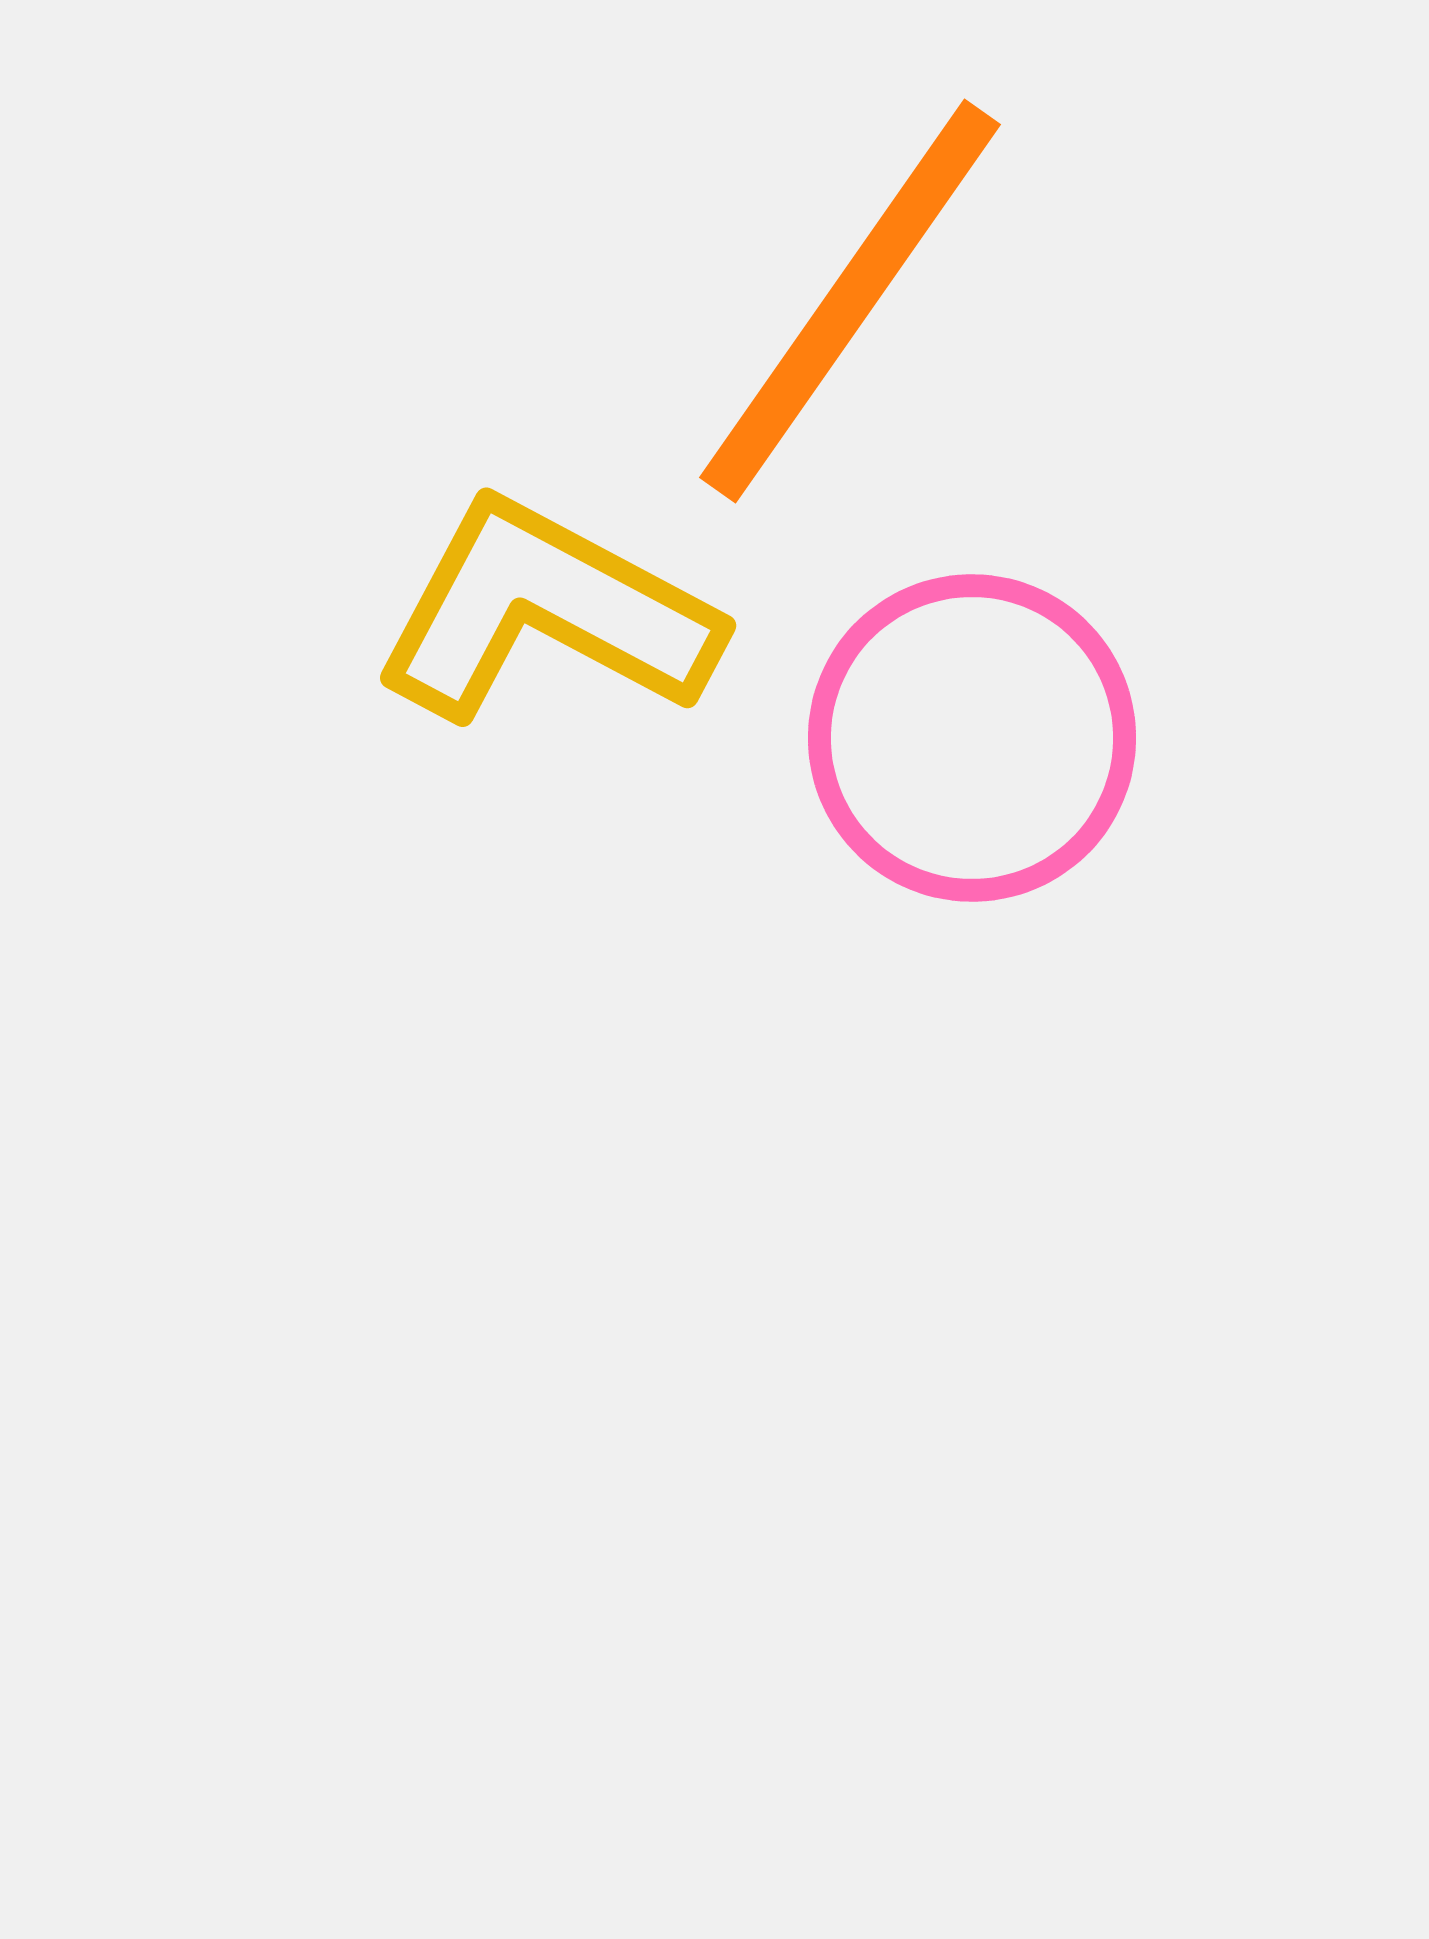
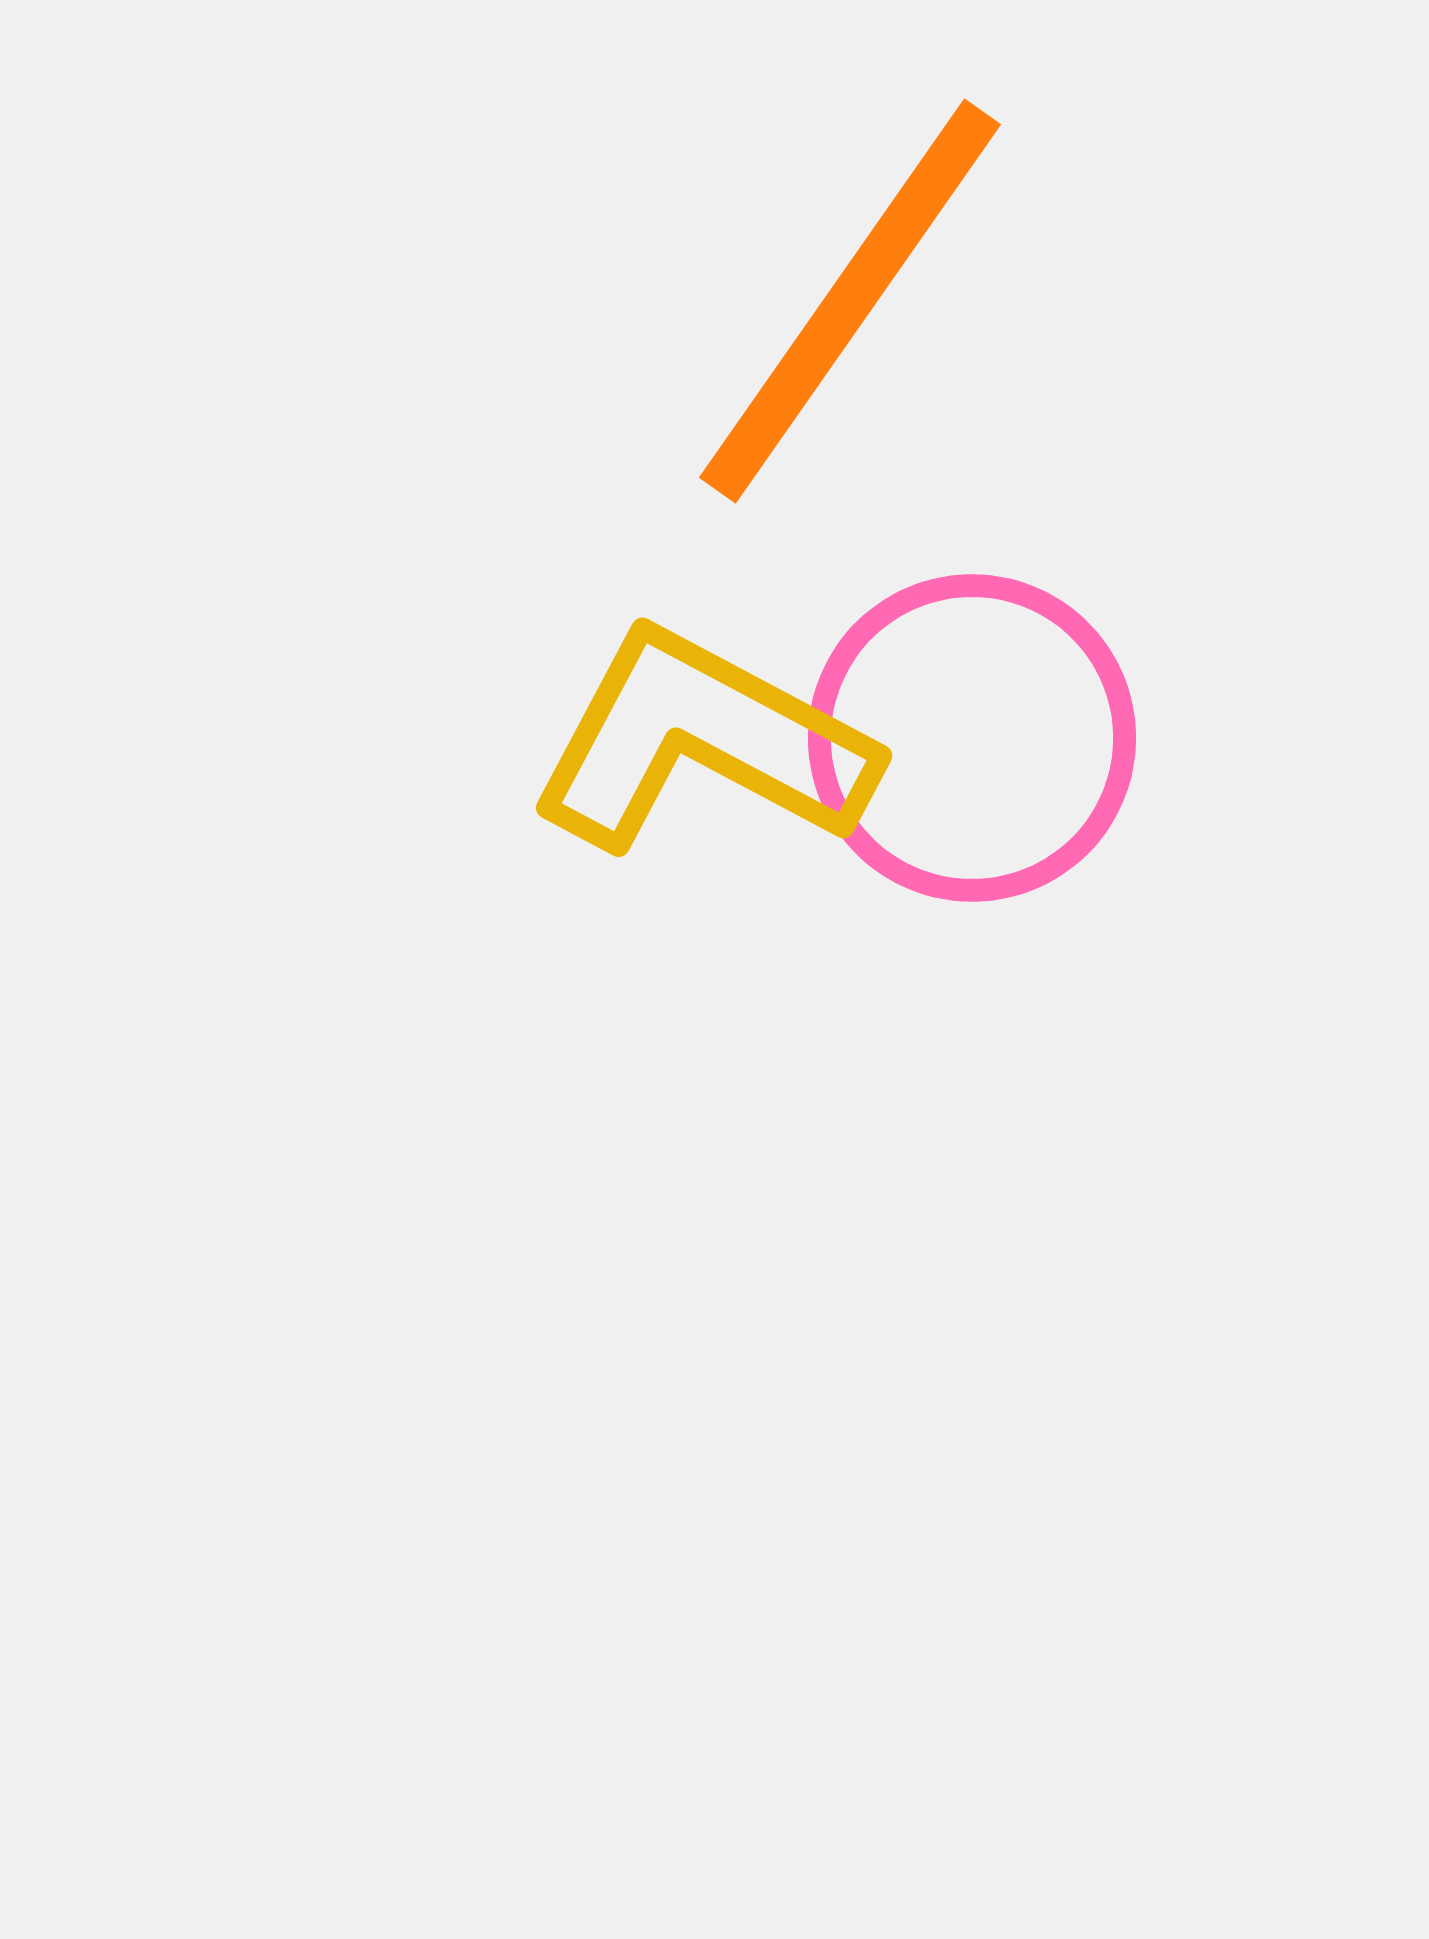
yellow L-shape: moved 156 px right, 130 px down
